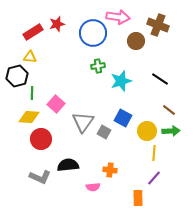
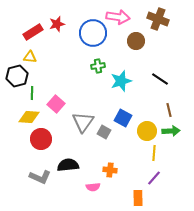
brown cross: moved 6 px up
brown line: rotated 40 degrees clockwise
